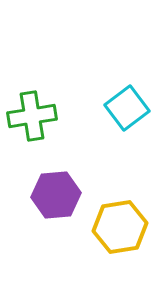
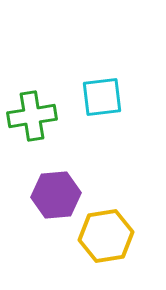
cyan square: moved 25 px left, 11 px up; rotated 30 degrees clockwise
yellow hexagon: moved 14 px left, 9 px down
